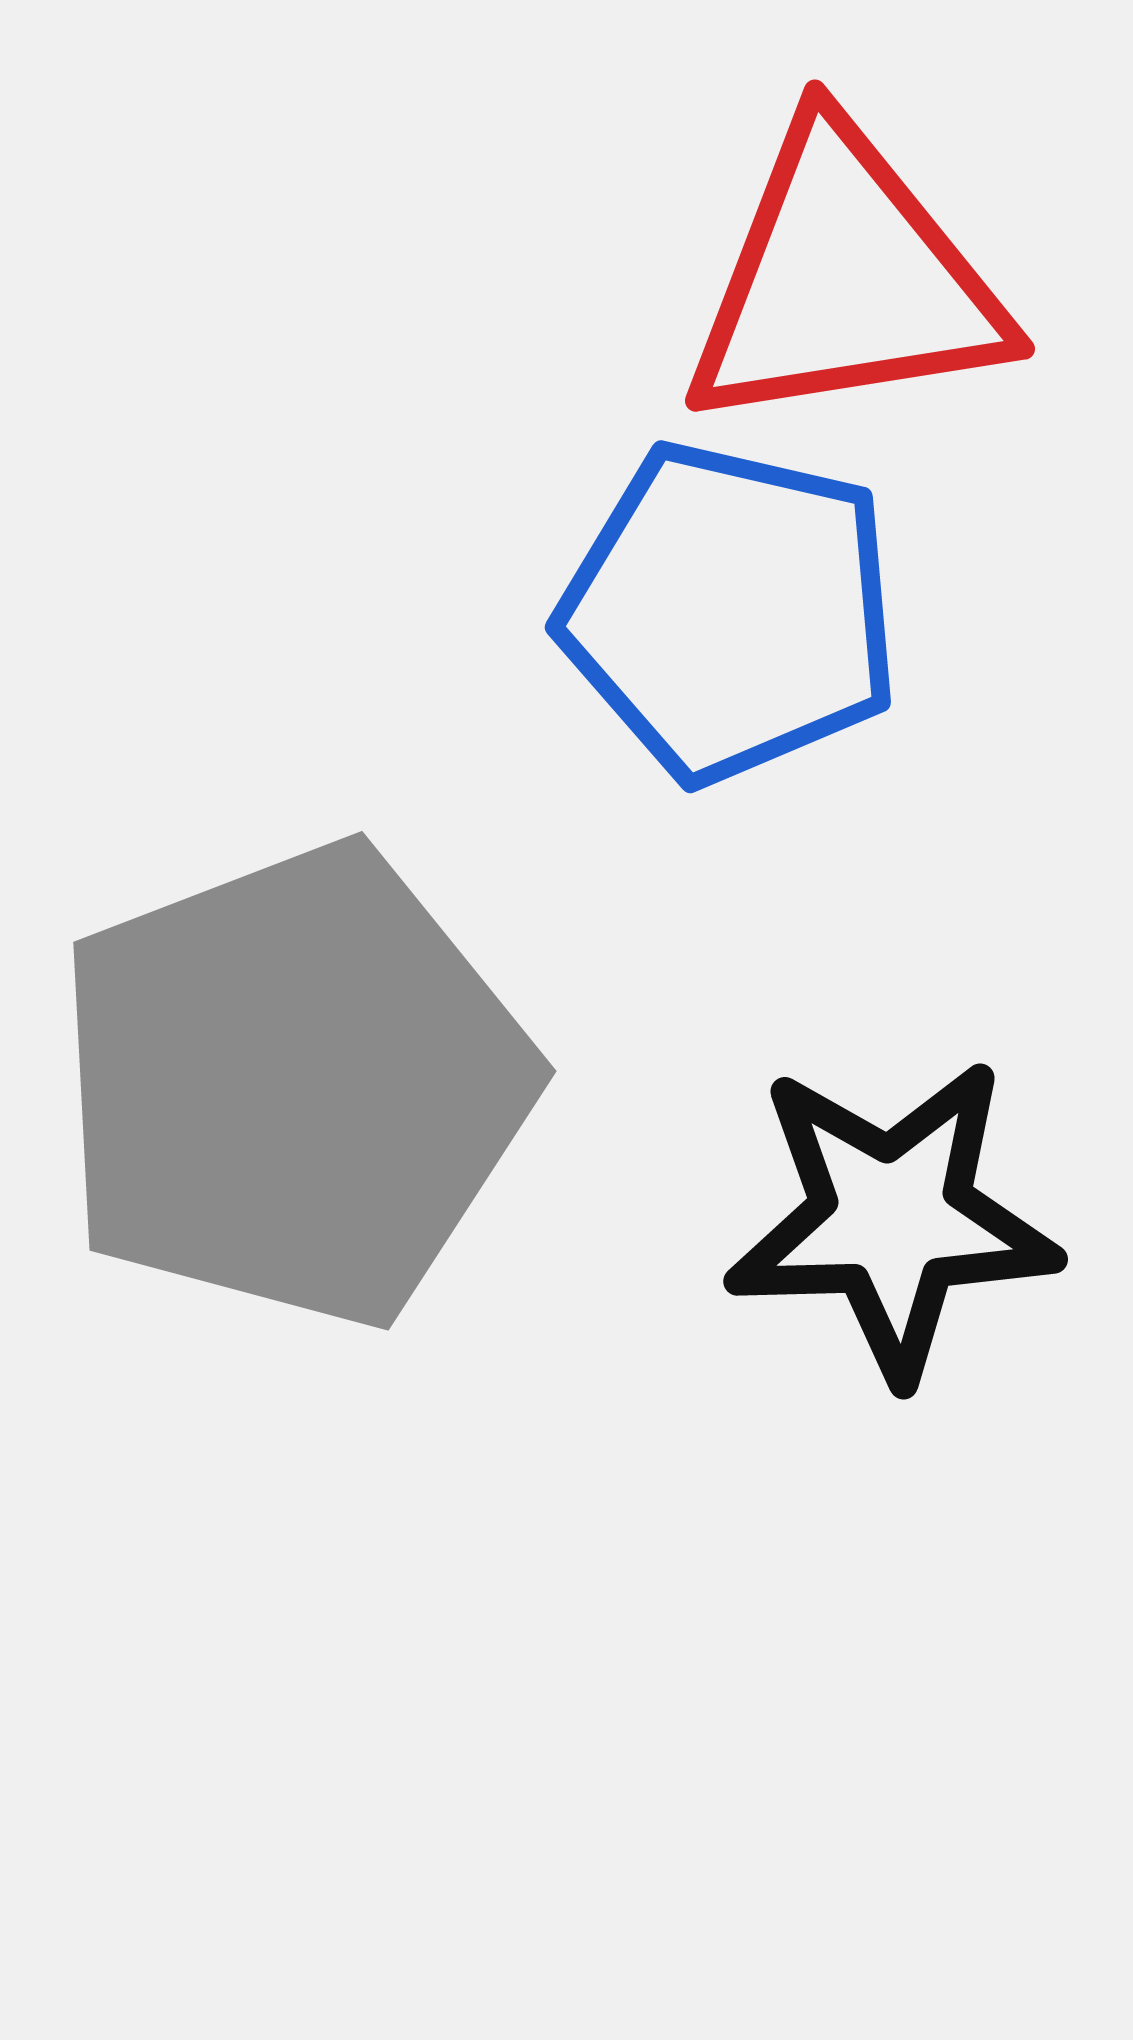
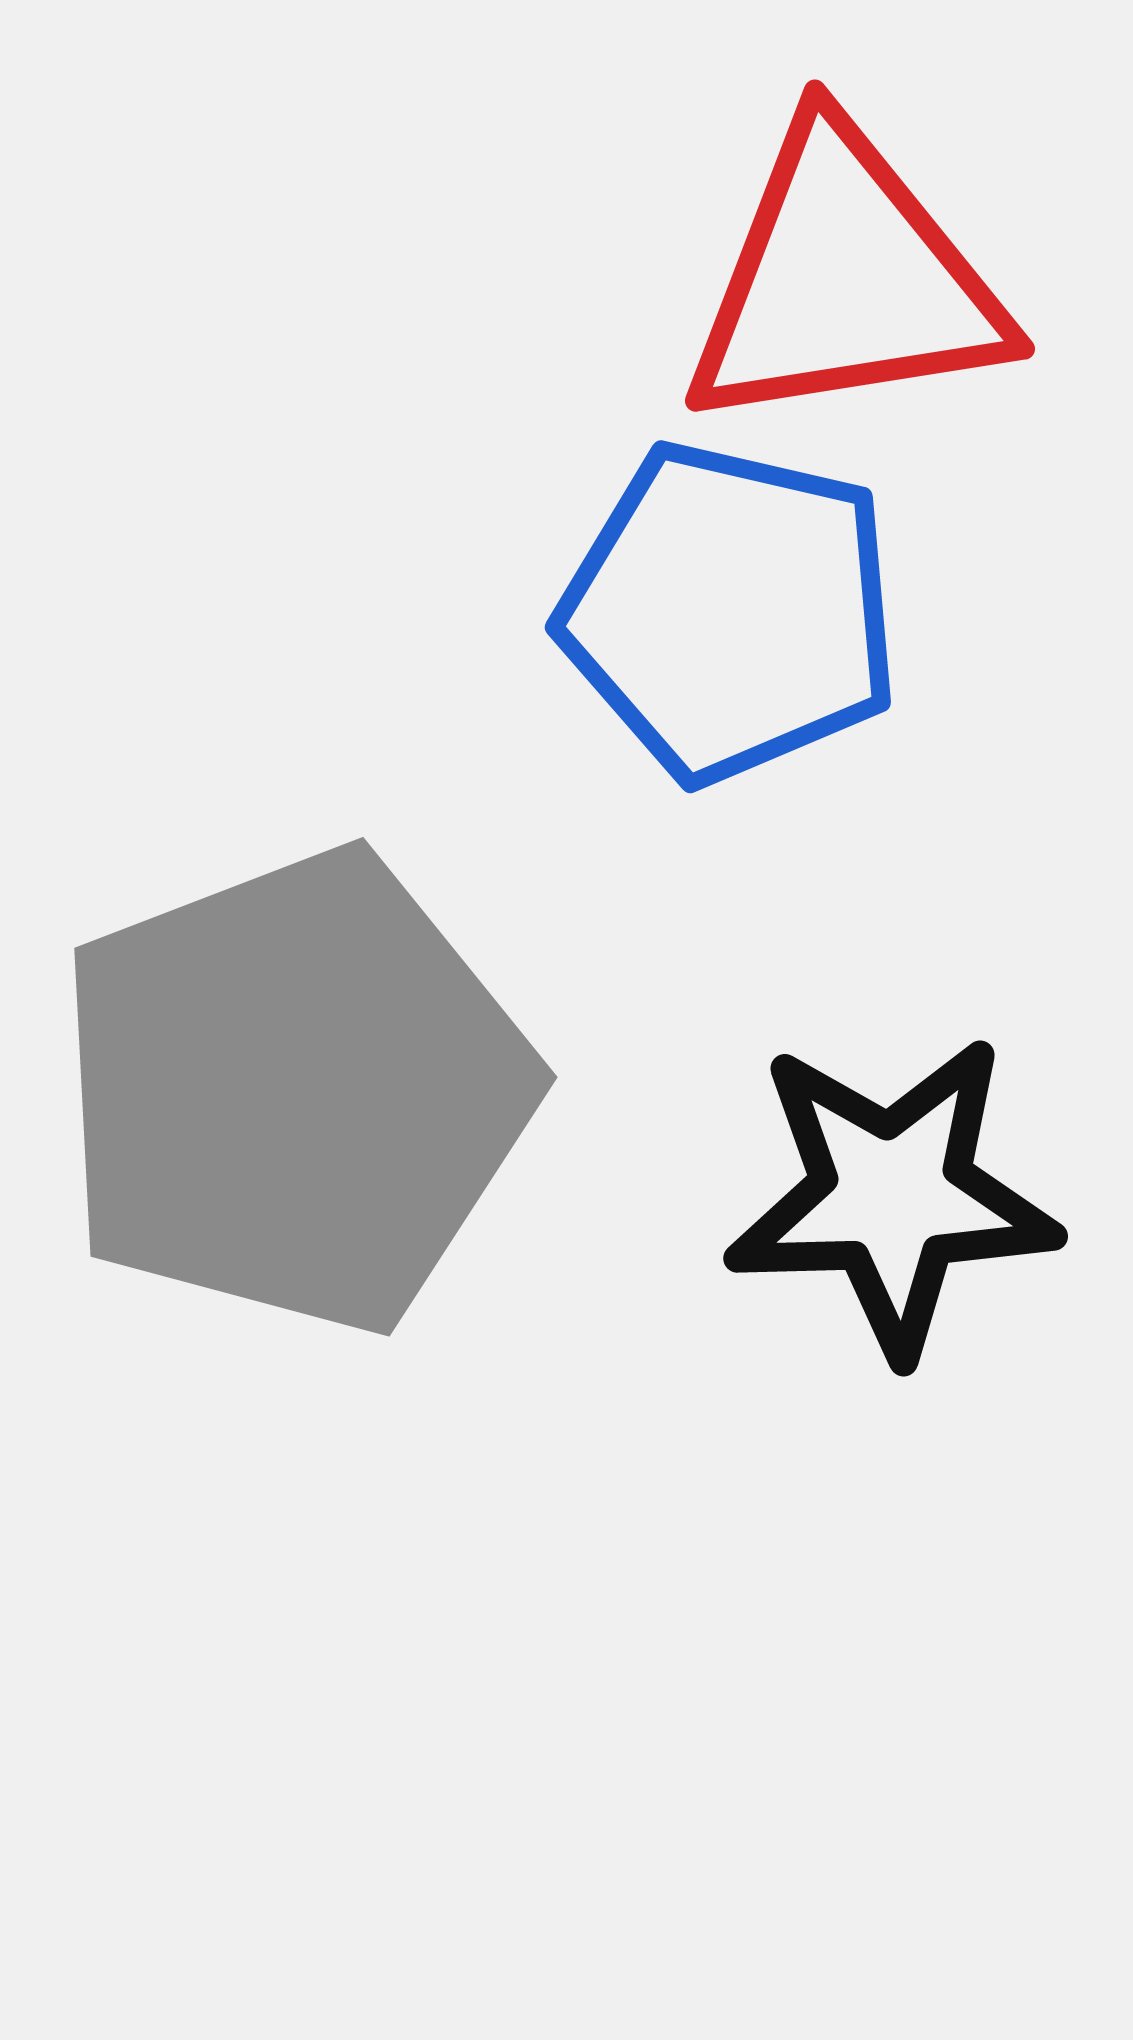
gray pentagon: moved 1 px right, 6 px down
black star: moved 23 px up
